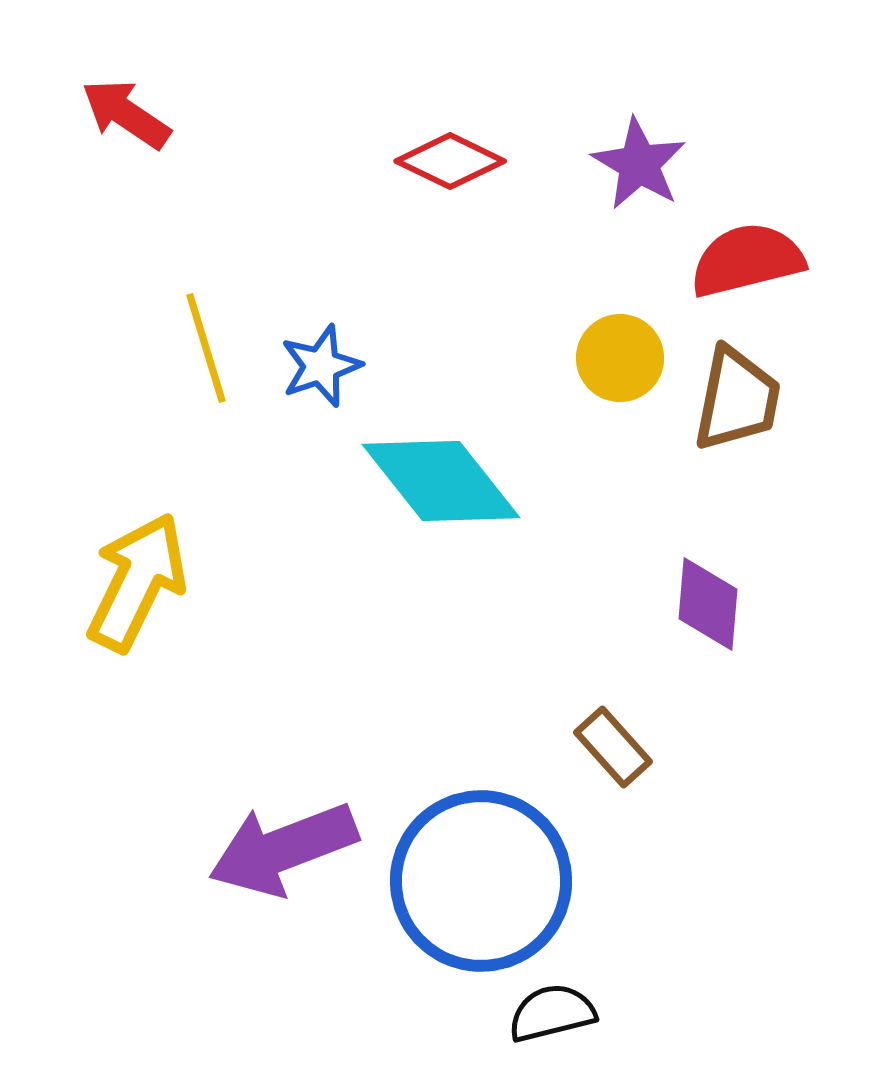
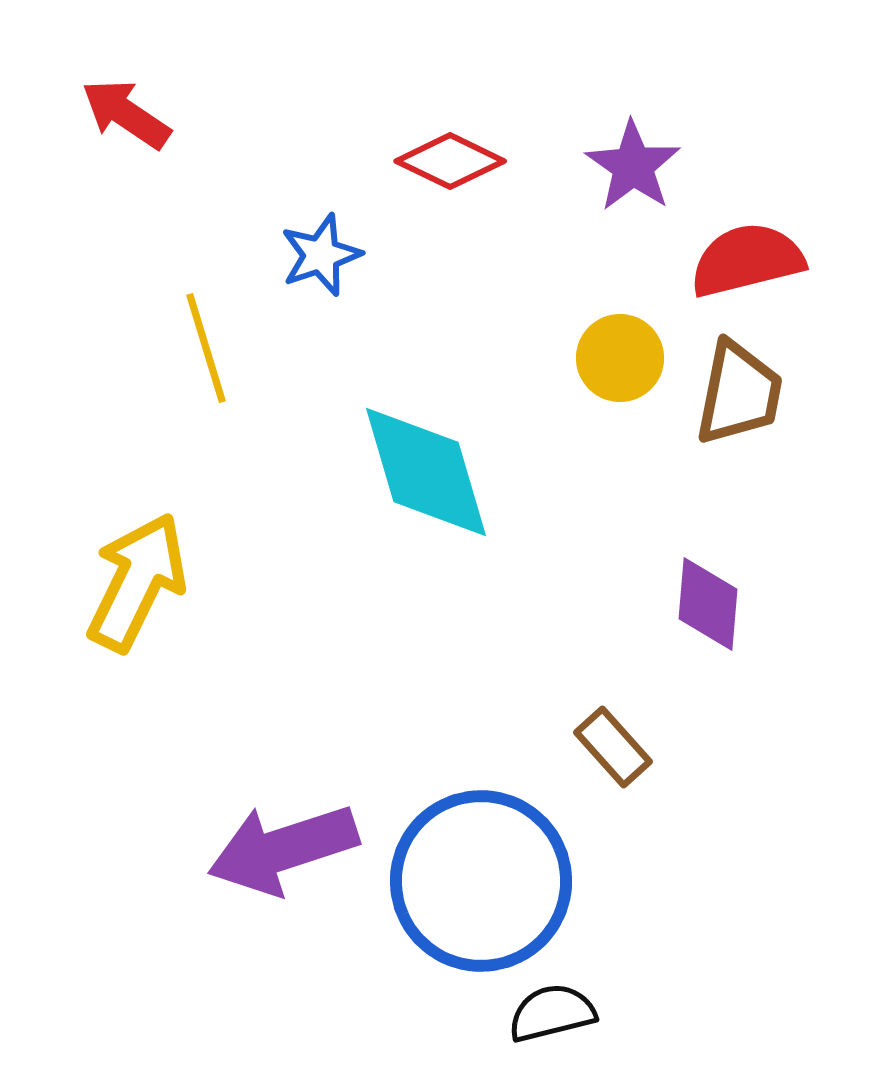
purple star: moved 6 px left, 2 px down; rotated 4 degrees clockwise
blue star: moved 111 px up
brown trapezoid: moved 2 px right, 6 px up
cyan diamond: moved 15 px left, 9 px up; rotated 22 degrees clockwise
purple arrow: rotated 3 degrees clockwise
